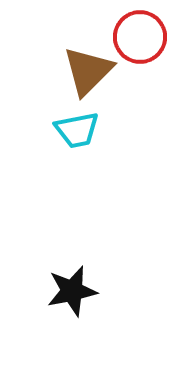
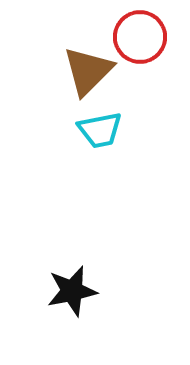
cyan trapezoid: moved 23 px right
